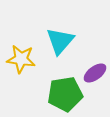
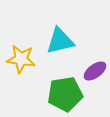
cyan triangle: rotated 36 degrees clockwise
purple ellipse: moved 2 px up
